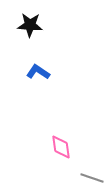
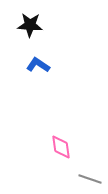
blue L-shape: moved 7 px up
gray line: moved 2 px left, 1 px down
